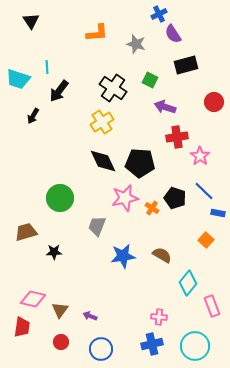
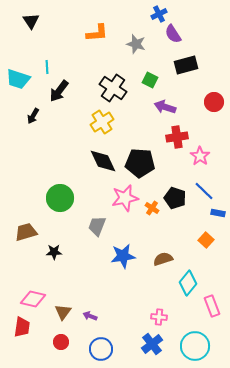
brown semicircle at (162, 255): moved 1 px right, 4 px down; rotated 48 degrees counterclockwise
brown triangle at (60, 310): moved 3 px right, 2 px down
blue cross at (152, 344): rotated 25 degrees counterclockwise
